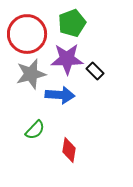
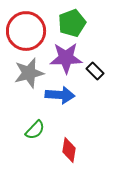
red circle: moved 1 px left, 3 px up
purple star: moved 1 px left, 1 px up
gray star: moved 2 px left, 1 px up
